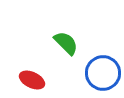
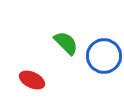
blue circle: moved 1 px right, 17 px up
